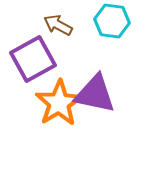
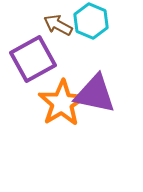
cyan hexagon: moved 21 px left; rotated 16 degrees clockwise
orange star: moved 3 px right
